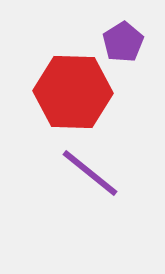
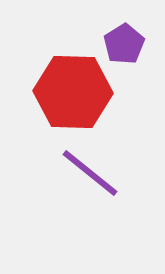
purple pentagon: moved 1 px right, 2 px down
